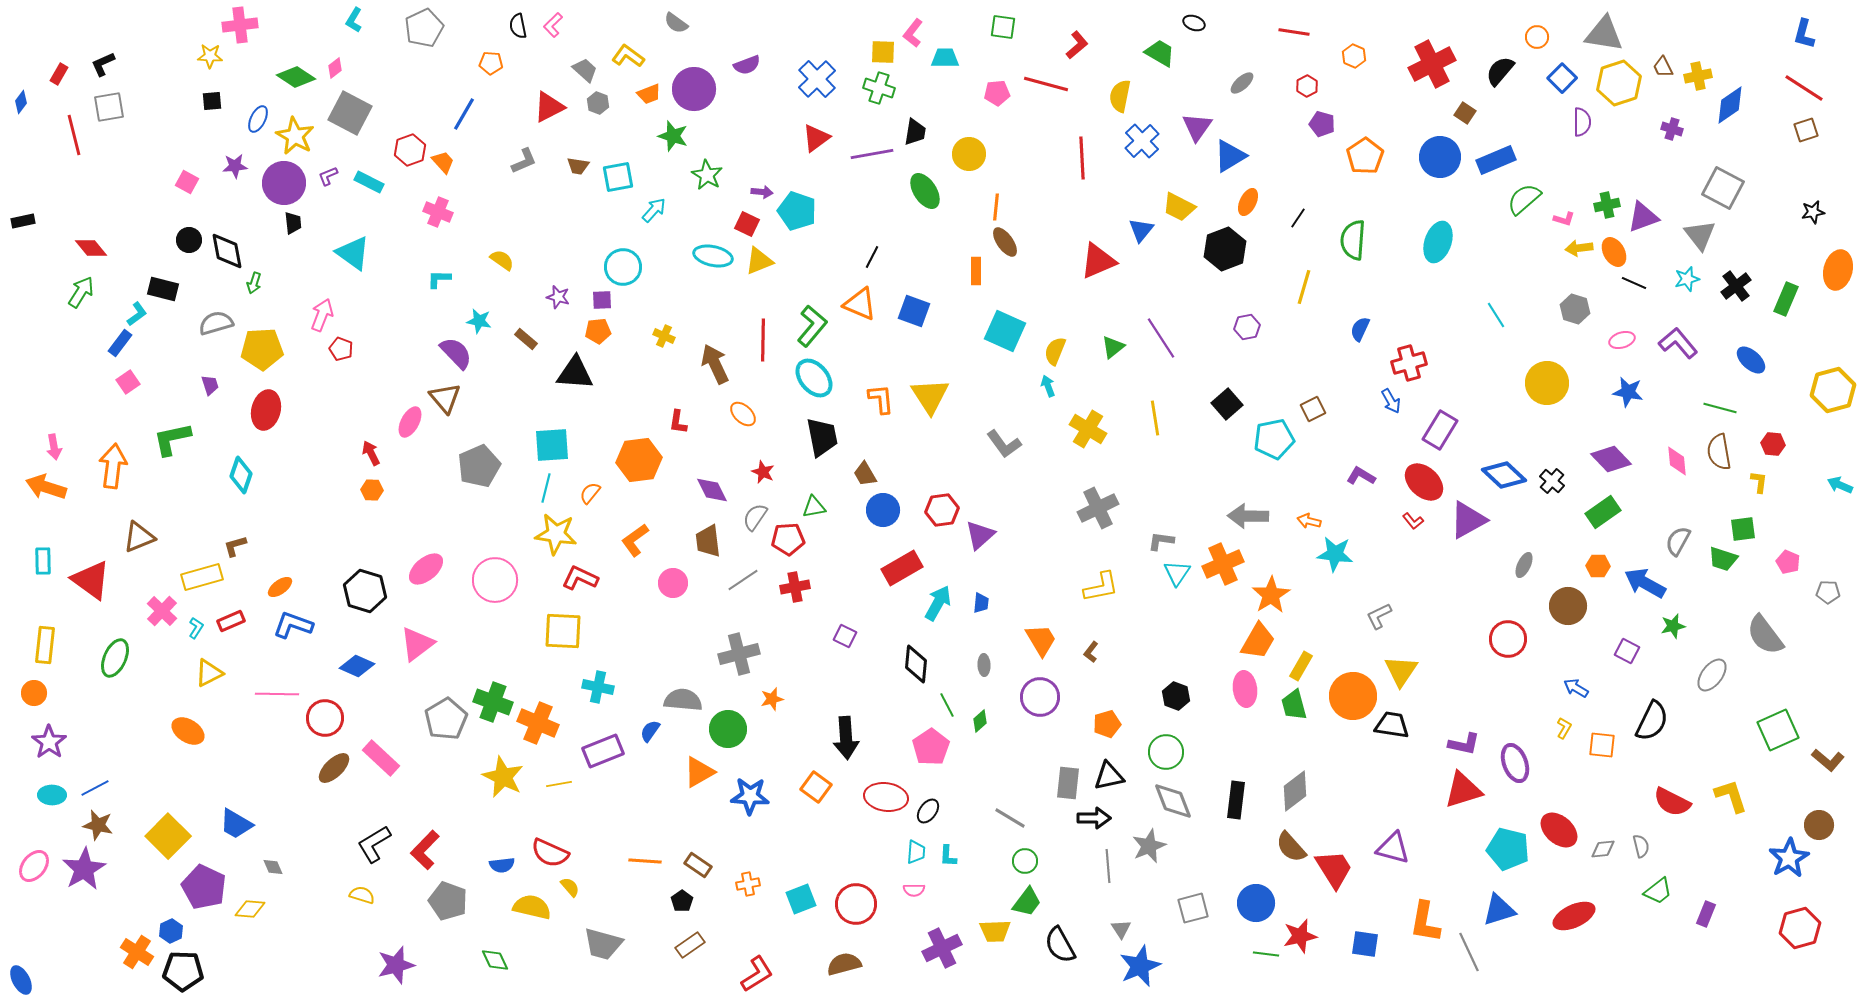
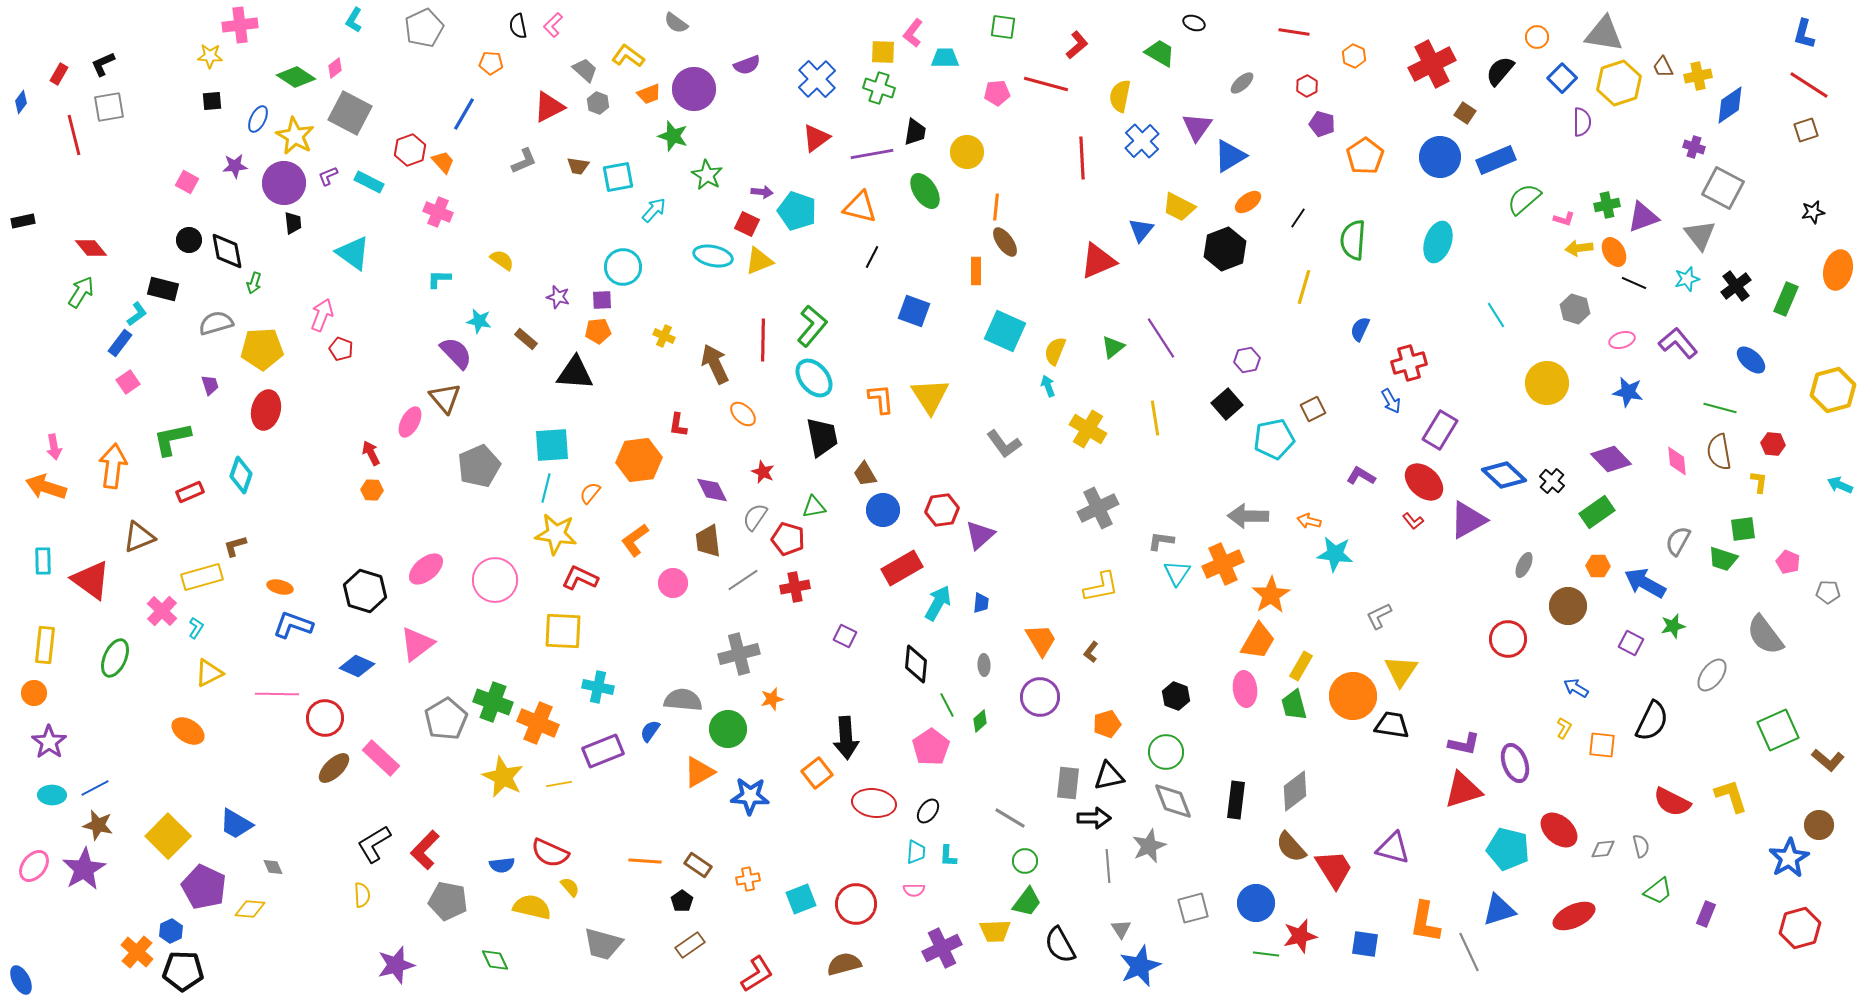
red line at (1804, 88): moved 5 px right, 3 px up
purple cross at (1672, 129): moved 22 px right, 18 px down
yellow circle at (969, 154): moved 2 px left, 2 px up
orange ellipse at (1248, 202): rotated 28 degrees clockwise
orange triangle at (860, 304): moved 97 px up; rotated 9 degrees counterclockwise
purple hexagon at (1247, 327): moved 33 px down
red L-shape at (678, 422): moved 3 px down
green rectangle at (1603, 512): moved 6 px left
red pentagon at (788, 539): rotated 20 degrees clockwise
orange ellipse at (280, 587): rotated 50 degrees clockwise
red rectangle at (231, 621): moved 41 px left, 129 px up
purple square at (1627, 651): moved 4 px right, 8 px up
orange square at (816, 787): moved 1 px right, 14 px up; rotated 16 degrees clockwise
red ellipse at (886, 797): moved 12 px left, 6 px down
orange cross at (748, 884): moved 5 px up
yellow semicircle at (362, 895): rotated 70 degrees clockwise
gray pentagon at (448, 901): rotated 9 degrees counterclockwise
orange cross at (137, 952): rotated 8 degrees clockwise
